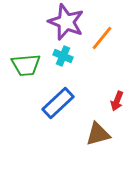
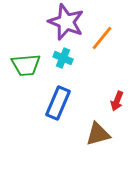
cyan cross: moved 2 px down
blue rectangle: rotated 24 degrees counterclockwise
